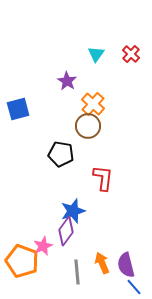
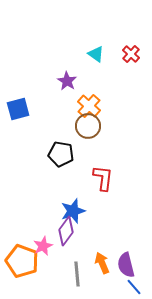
cyan triangle: rotated 30 degrees counterclockwise
orange cross: moved 4 px left, 2 px down
gray line: moved 2 px down
